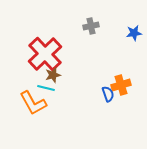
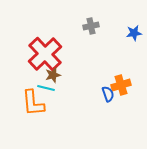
orange L-shape: rotated 24 degrees clockwise
